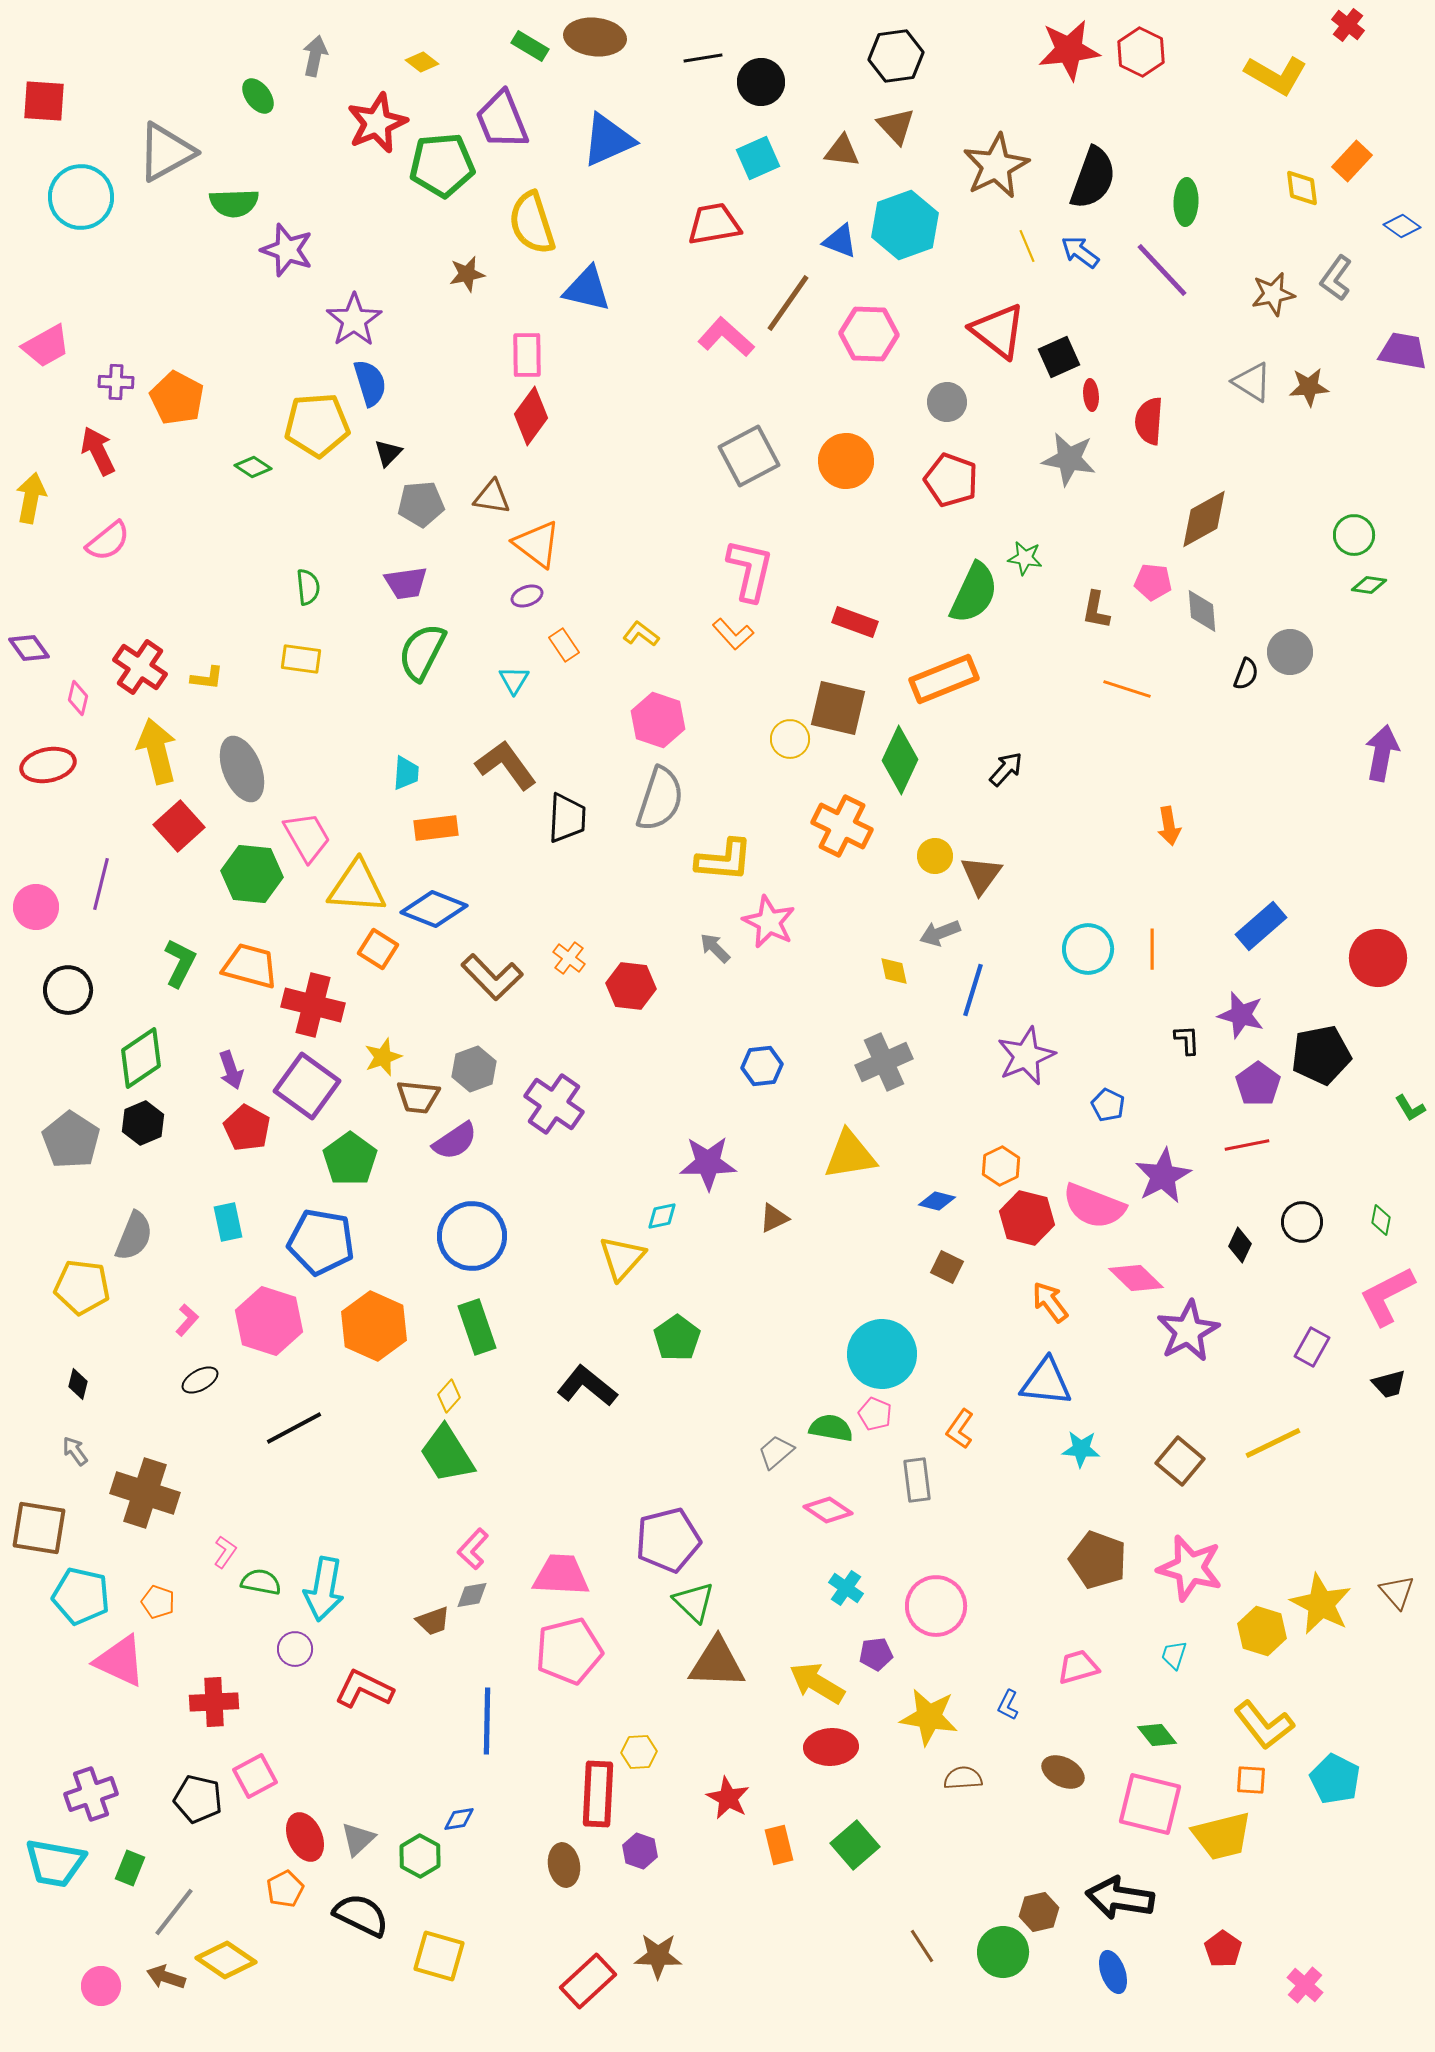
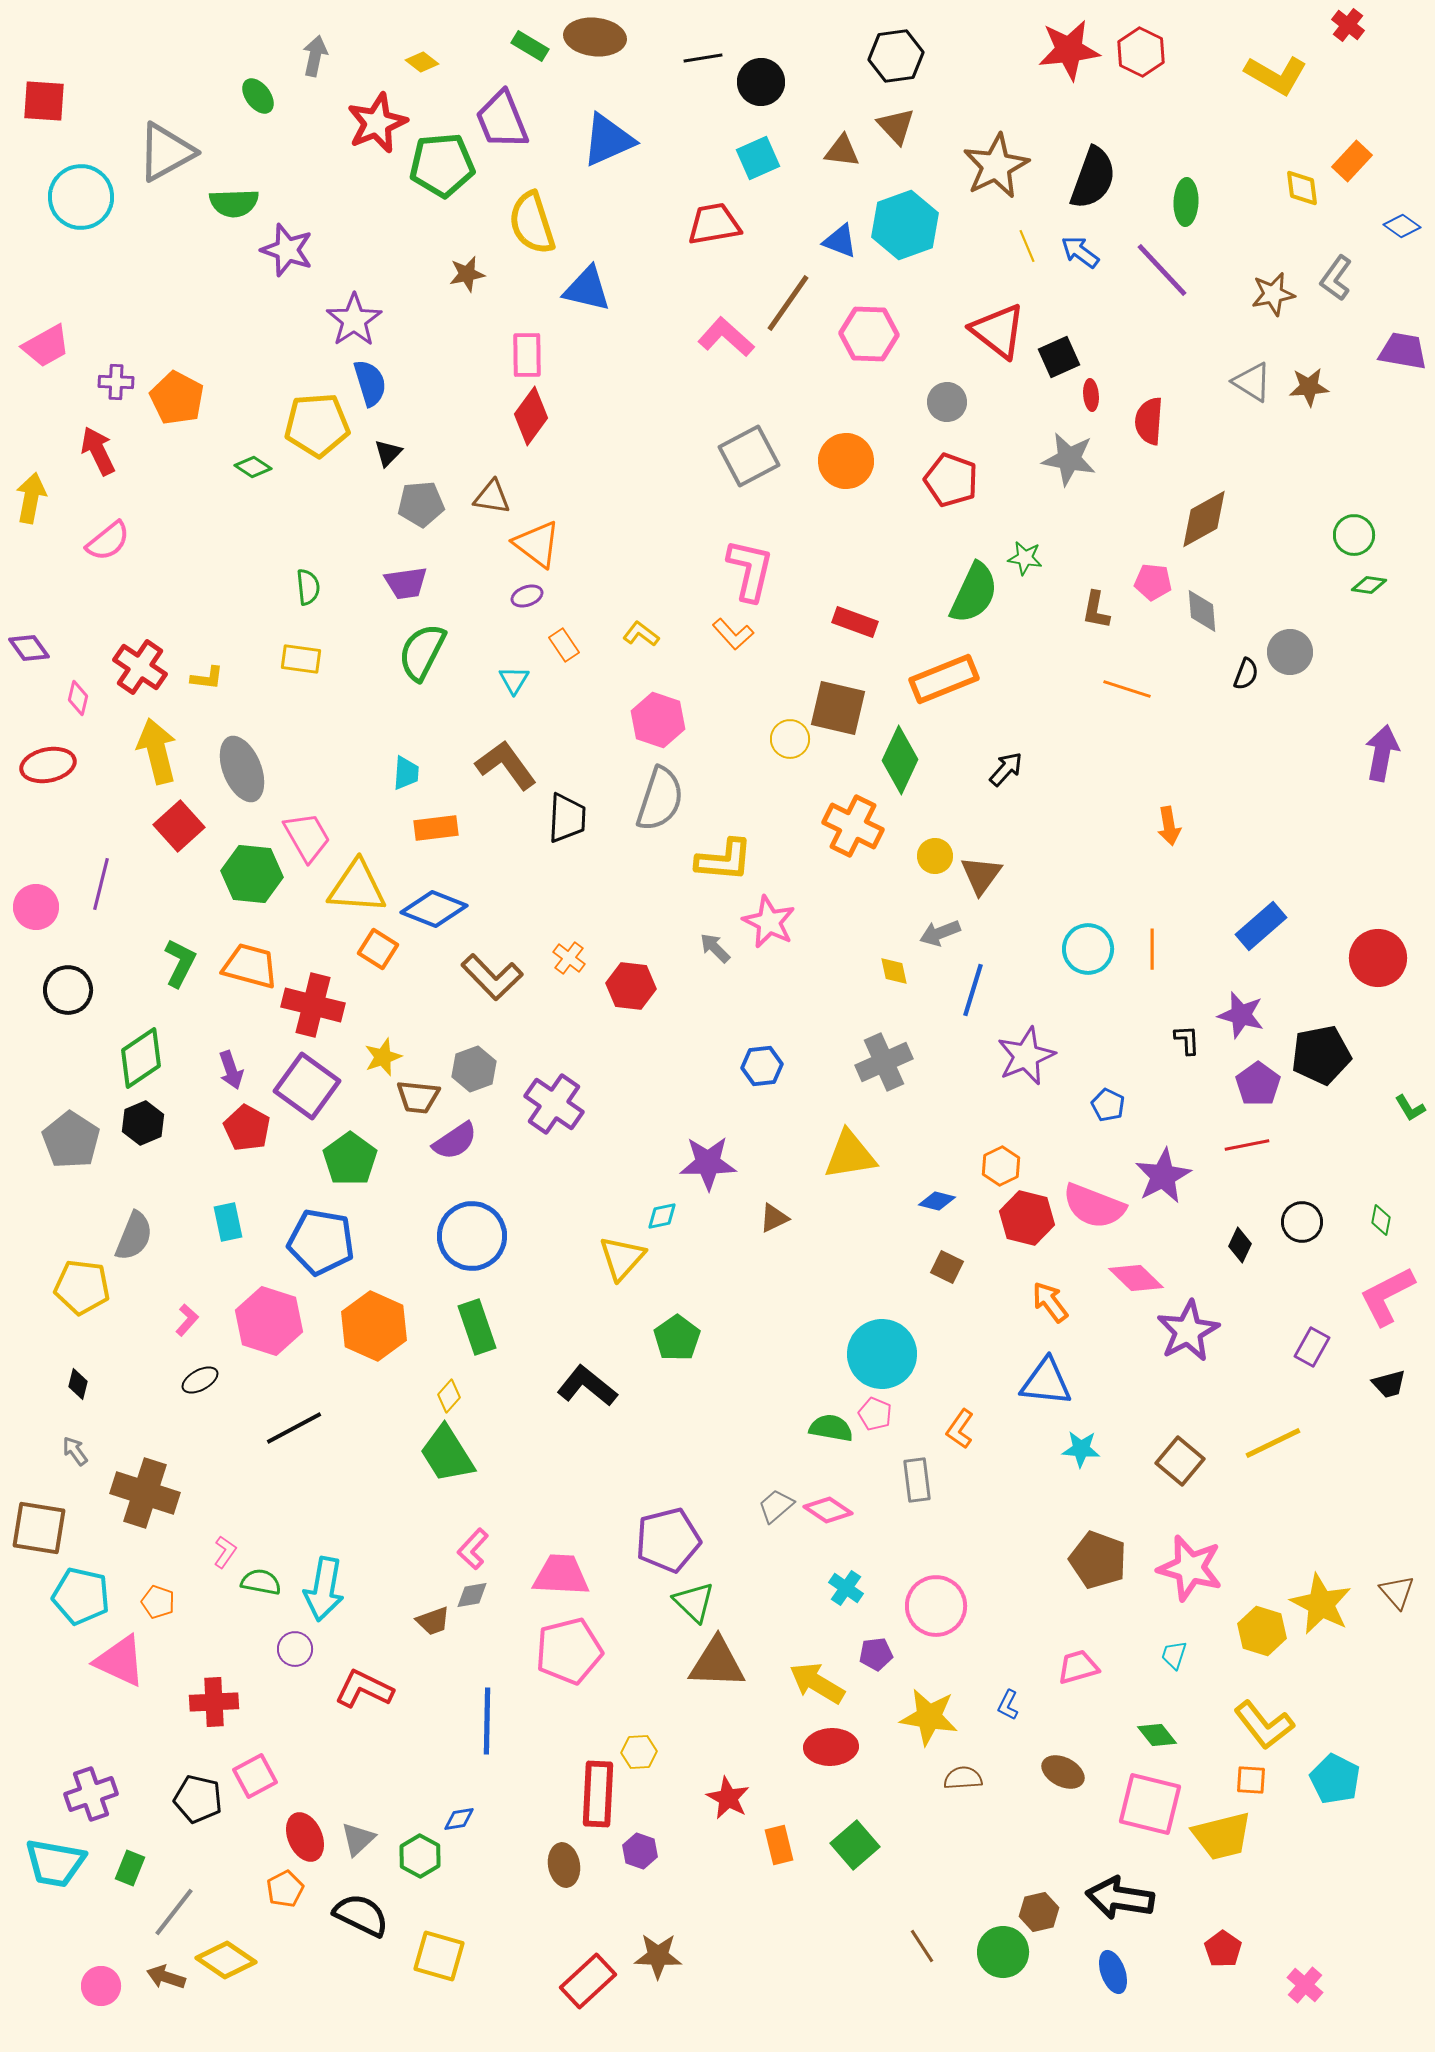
orange cross at (842, 826): moved 11 px right
gray trapezoid at (776, 1452): moved 54 px down
